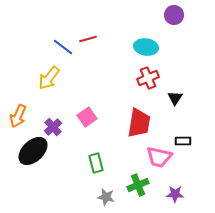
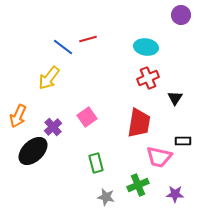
purple circle: moved 7 px right
